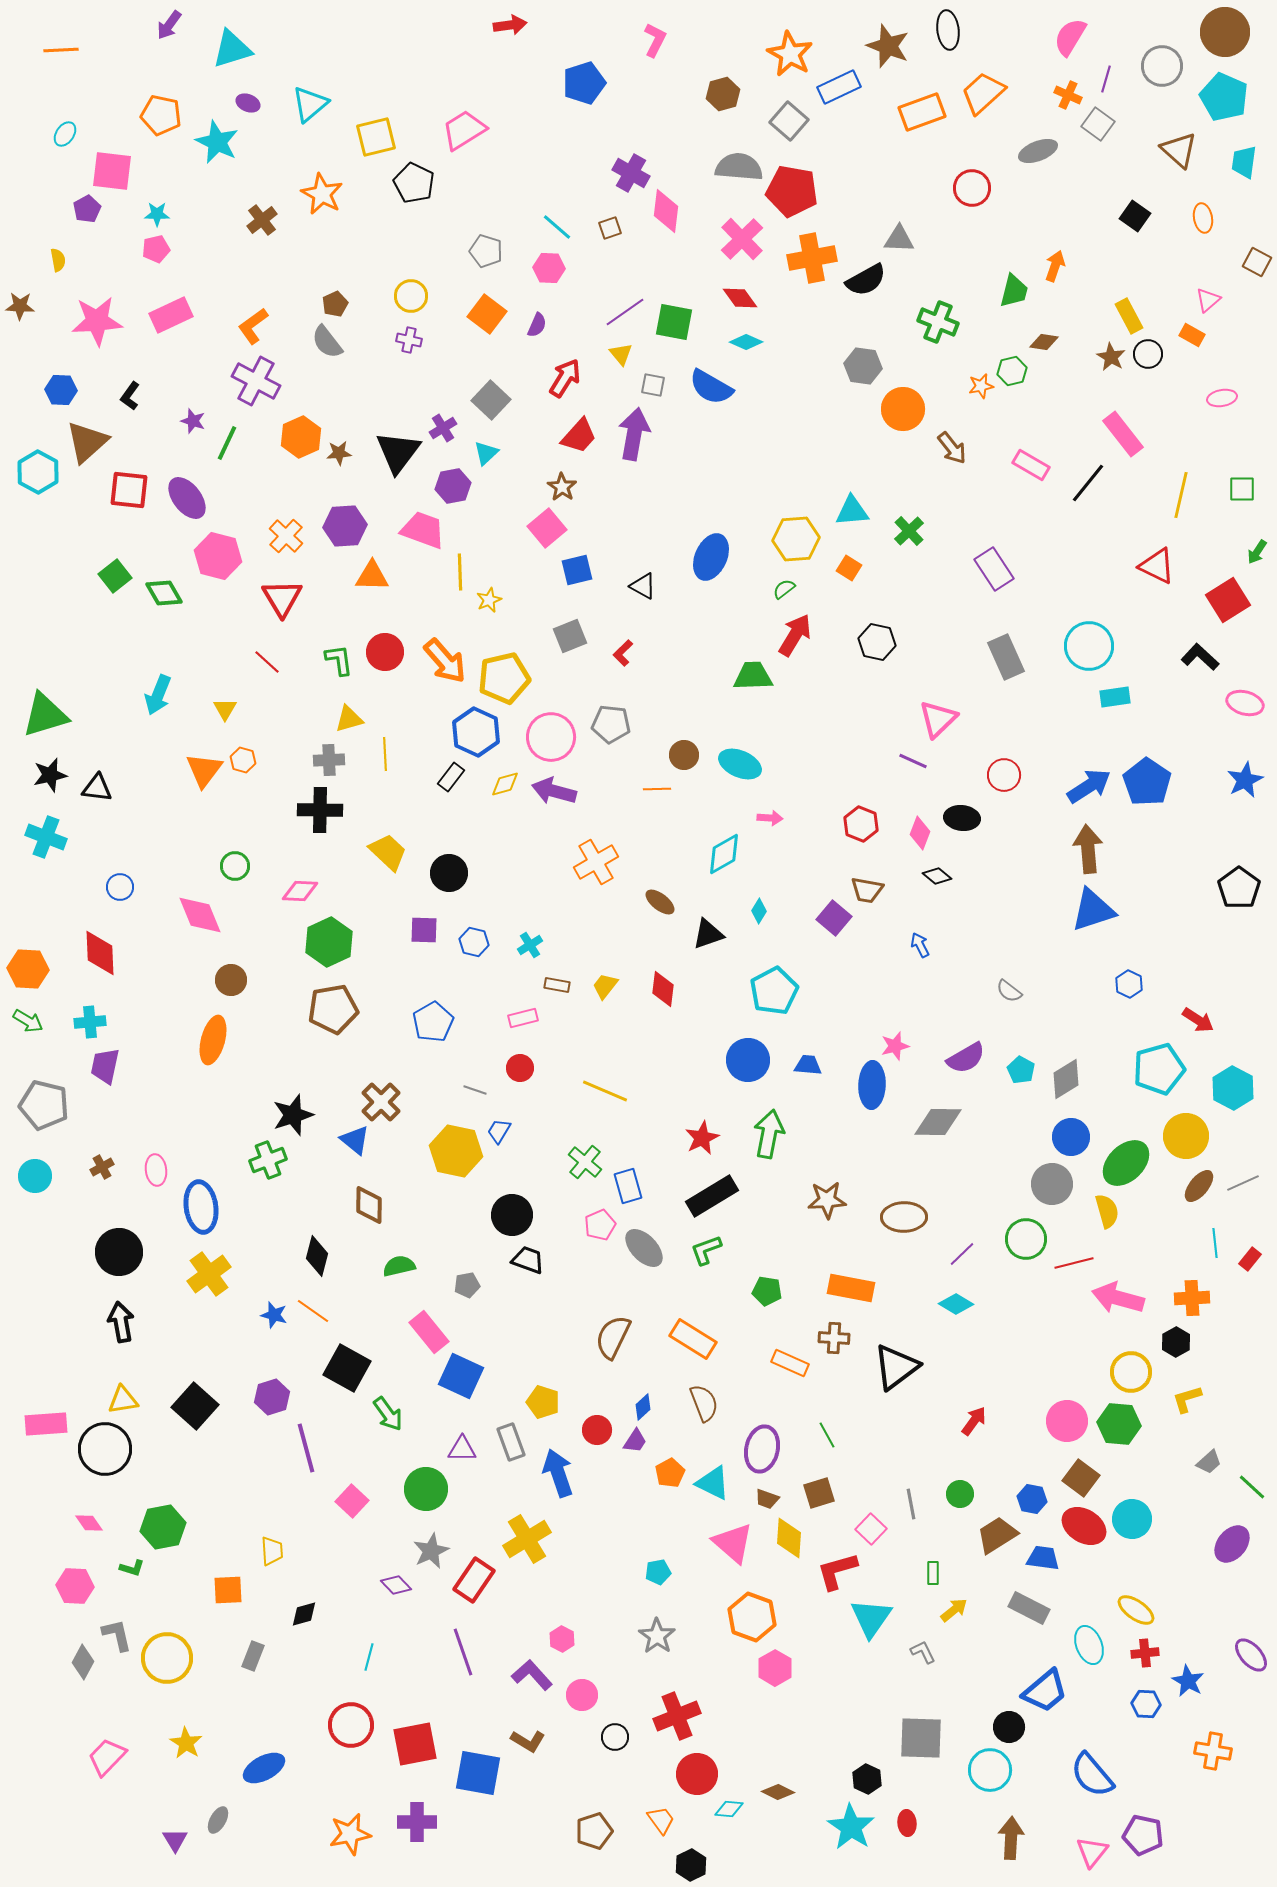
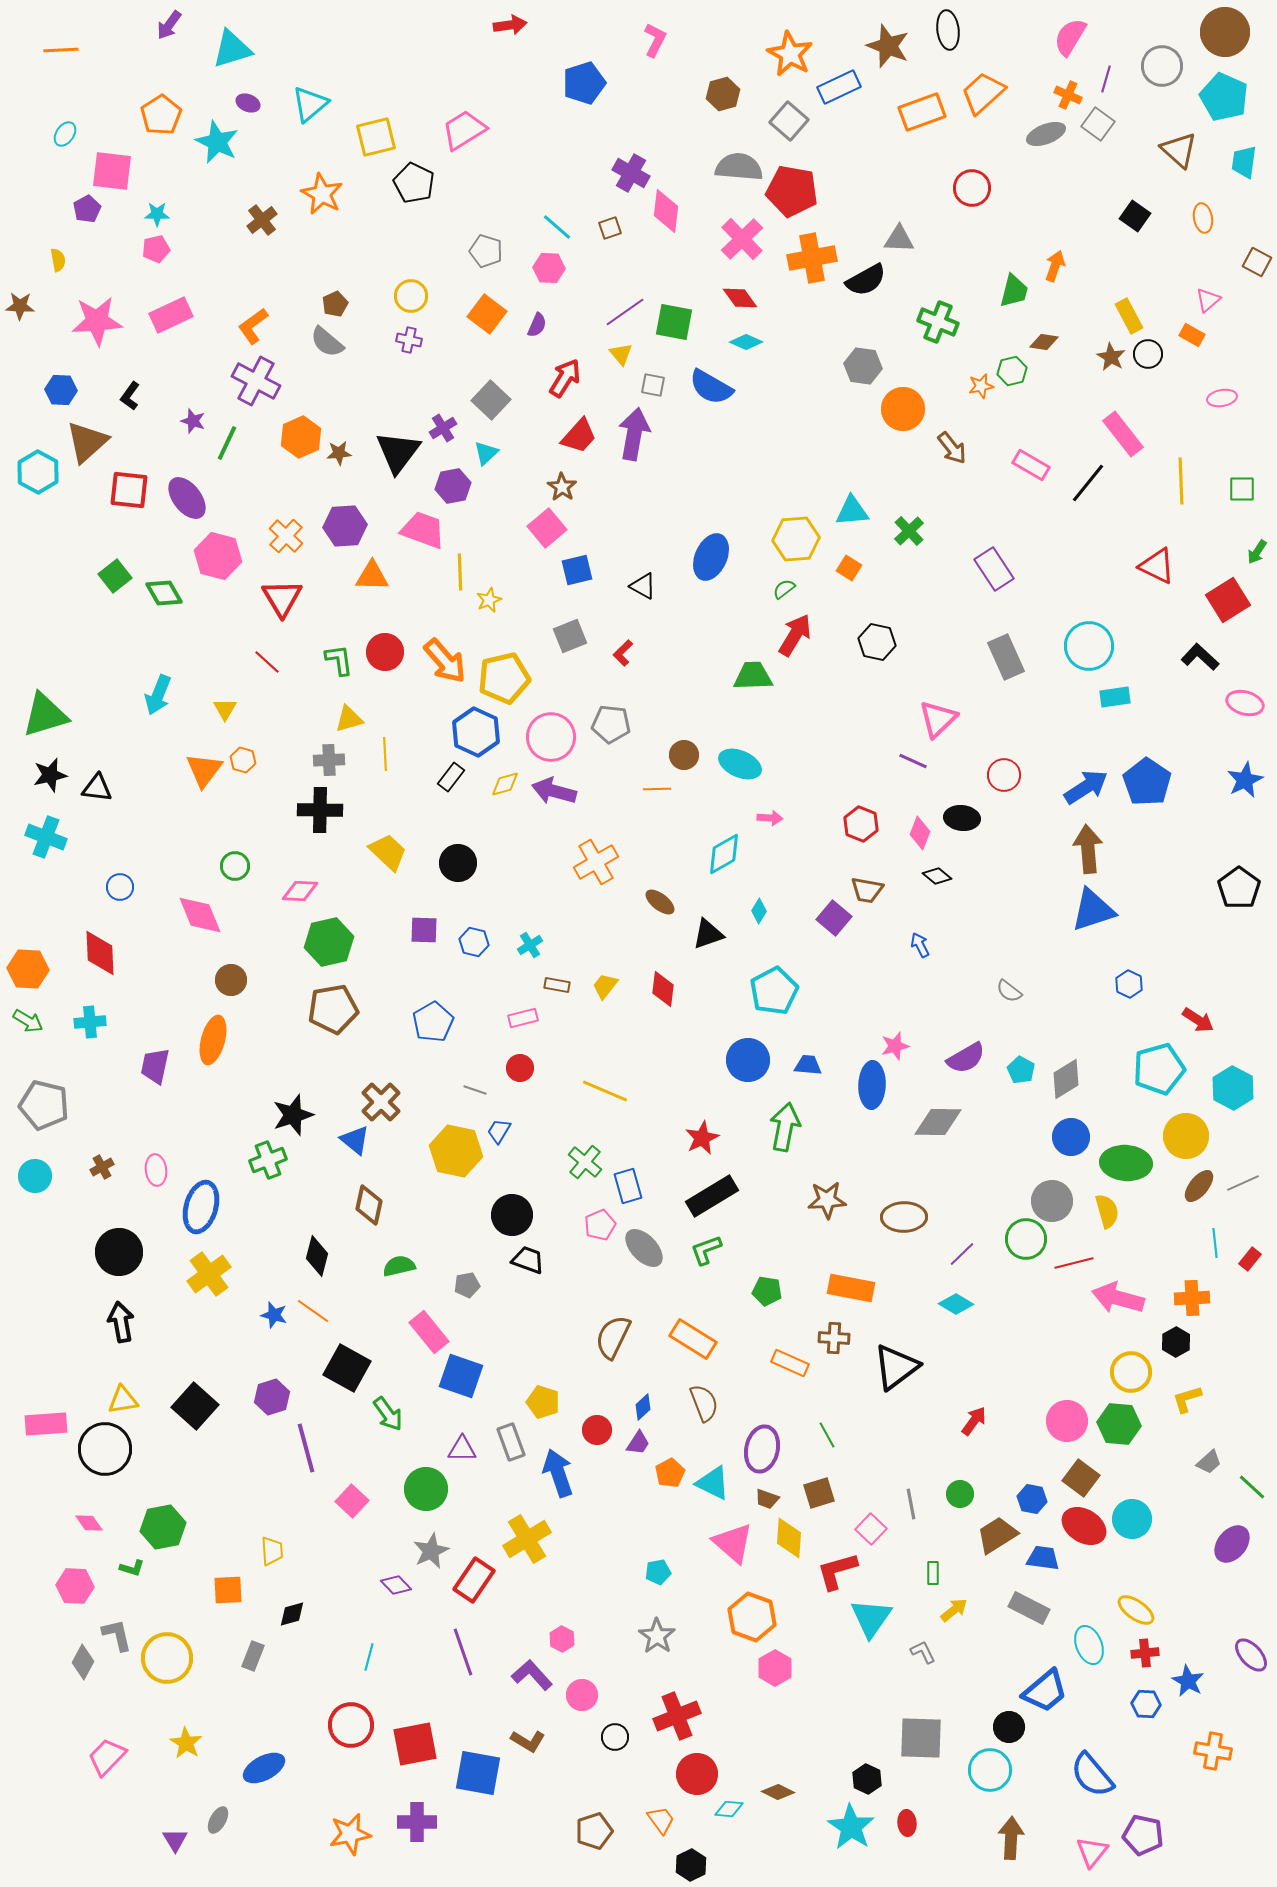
orange pentagon at (161, 115): rotated 27 degrees clockwise
gray ellipse at (1038, 151): moved 8 px right, 17 px up
gray semicircle at (327, 342): rotated 12 degrees counterclockwise
yellow line at (1181, 495): moved 14 px up; rotated 15 degrees counterclockwise
blue arrow at (1089, 786): moved 3 px left, 1 px down
black circle at (449, 873): moved 9 px right, 10 px up
green hexagon at (329, 942): rotated 12 degrees clockwise
purple trapezoid at (105, 1066): moved 50 px right
green arrow at (769, 1134): moved 16 px right, 7 px up
green ellipse at (1126, 1163): rotated 48 degrees clockwise
gray circle at (1052, 1184): moved 17 px down
brown diamond at (369, 1205): rotated 12 degrees clockwise
blue ellipse at (201, 1207): rotated 24 degrees clockwise
blue square at (461, 1376): rotated 6 degrees counterclockwise
purple trapezoid at (635, 1441): moved 3 px right, 2 px down
black diamond at (304, 1614): moved 12 px left
